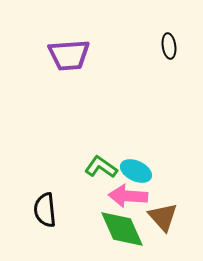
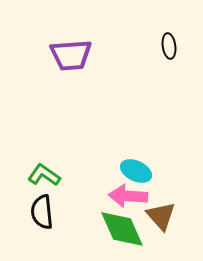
purple trapezoid: moved 2 px right
green L-shape: moved 57 px left, 8 px down
black semicircle: moved 3 px left, 2 px down
brown triangle: moved 2 px left, 1 px up
